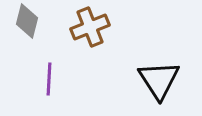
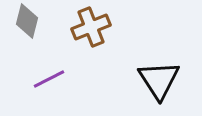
brown cross: moved 1 px right
purple line: rotated 60 degrees clockwise
